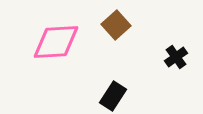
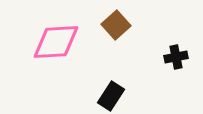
black cross: rotated 25 degrees clockwise
black rectangle: moved 2 px left
